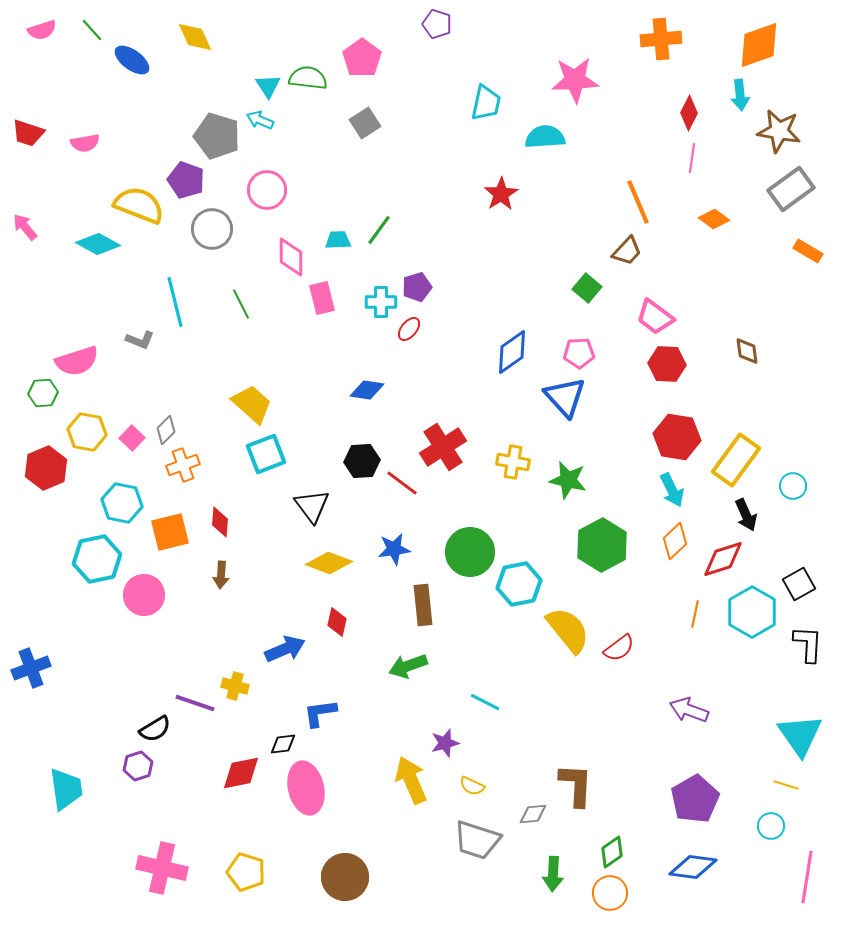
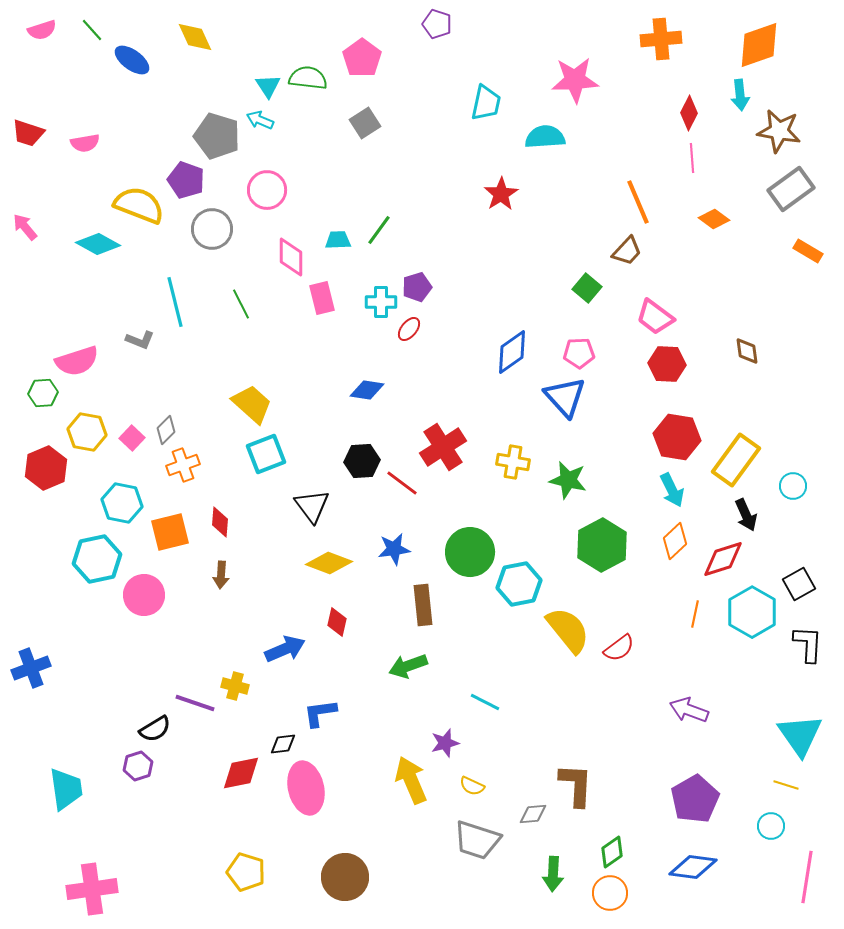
pink line at (692, 158): rotated 12 degrees counterclockwise
pink cross at (162, 868): moved 70 px left, 21 px down; rotated 21 degrees counterclockwise
